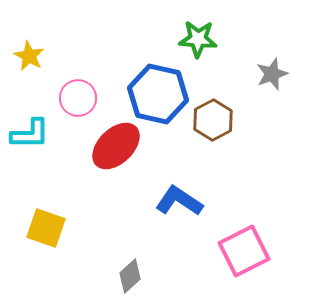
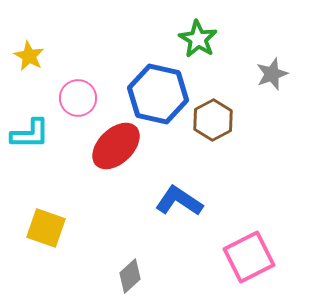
green star: rotated 27 degrees clockwise
pink square: moved 5 px right, 6 px down
